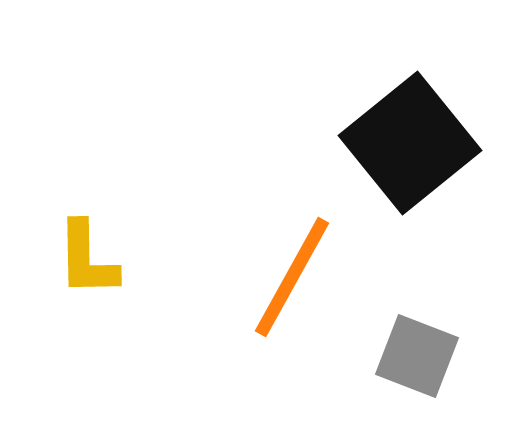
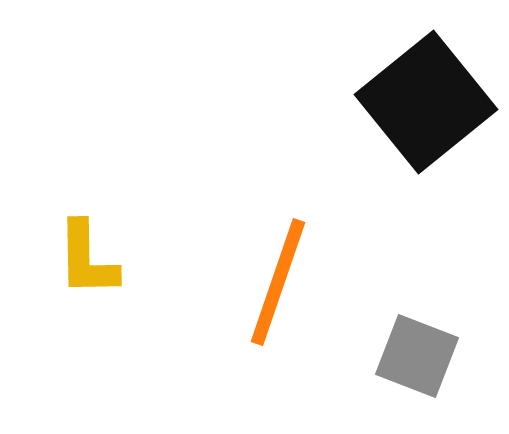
black square: moved 16 px right, 41 px up
orange line: moved 14 px left, 5 px down; rotated 10 degrees counterclockwise
